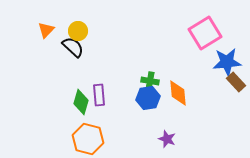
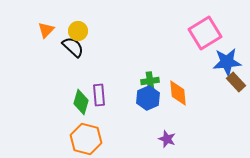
green cross: rotated 18 degrees counterclockwise
blue hexagon: rotated 15 degrees counterclockwise
orange hexagon: moved 2 px left
